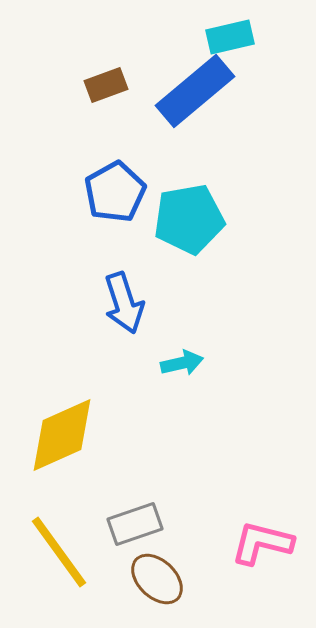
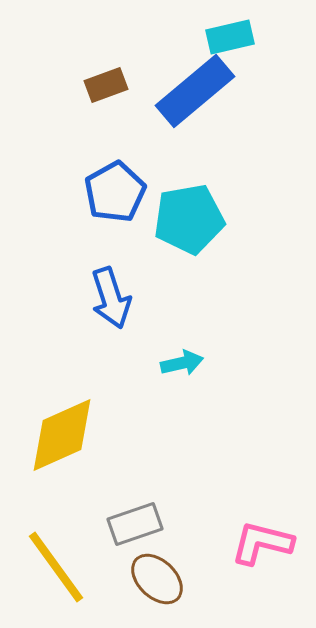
blue arrow: moved 13 px left, 5 px up
yellow line: moved 3 px left, 15 px down
